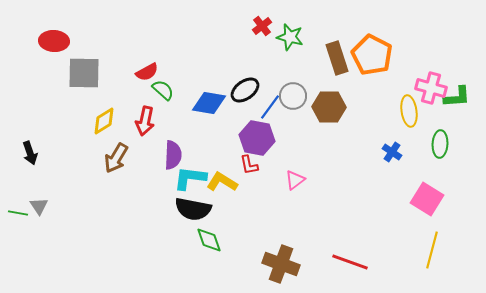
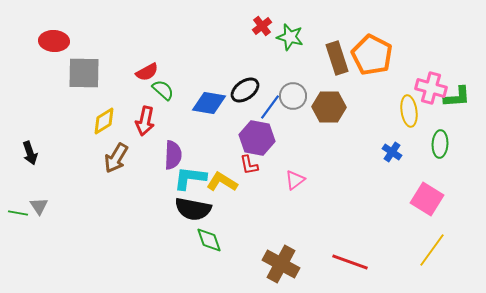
yellow line: rotated 21 degrees clockwise
brown cross: rotated 9 degrees clockwise
